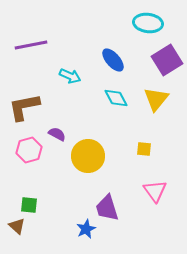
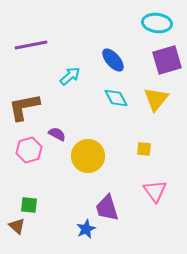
cyan ellipse: moved 9 px right
purple square: rotated 16 degrees clockwise
cyan arrow: rotated 65 degrees counterclockwise
